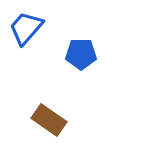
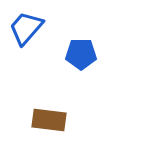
brown rectangle: rotated 28 degrees counterclockwise
